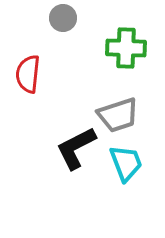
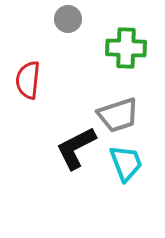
gray circle: moved 5 px right, 1 px down
red semicircle: moved 6 px down
